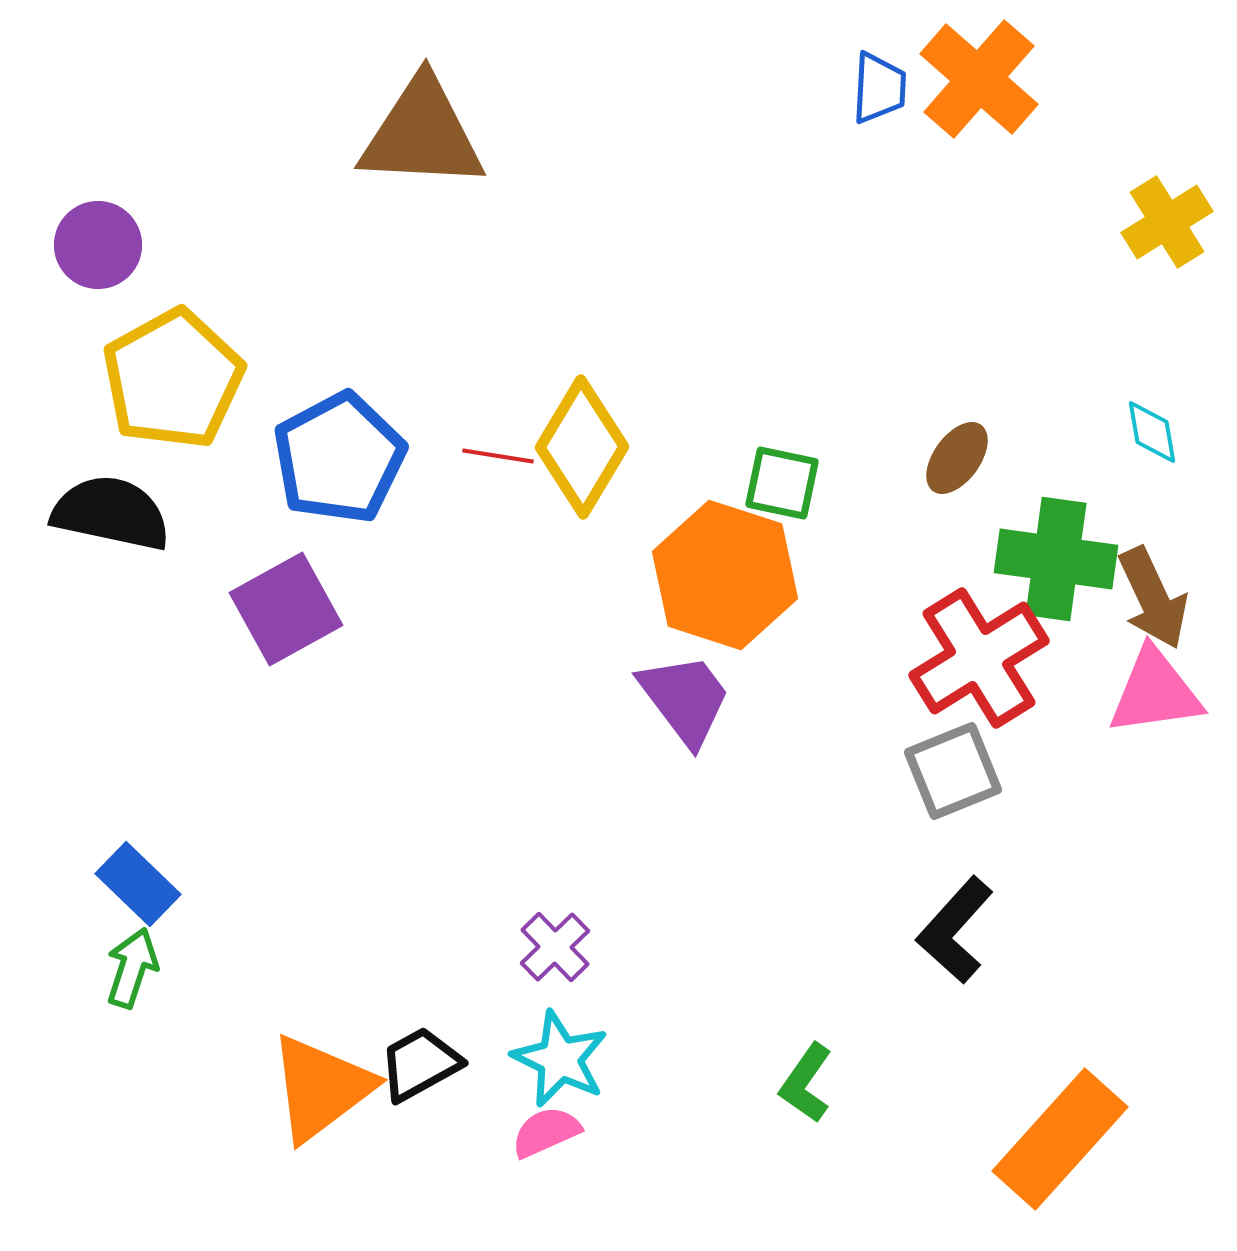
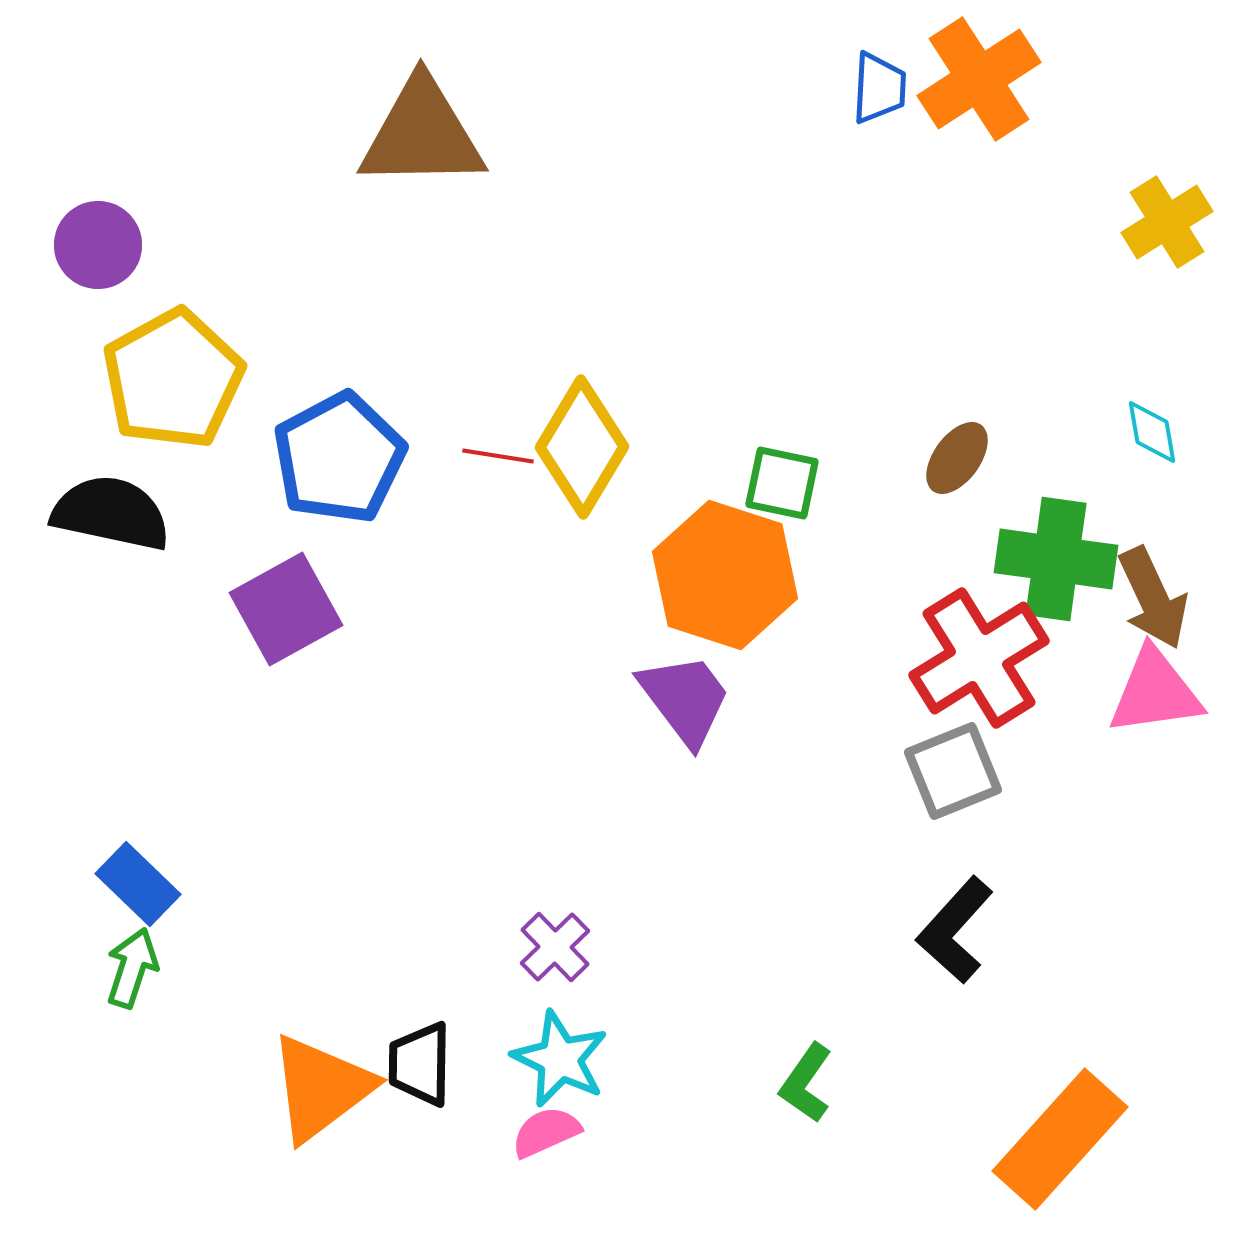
orange cross: rotated 16 degrees clockwise
brown triangle: rotated 4 degrees counterclockwise
black trapezoid: rotated 60 degrees counterclockwise
